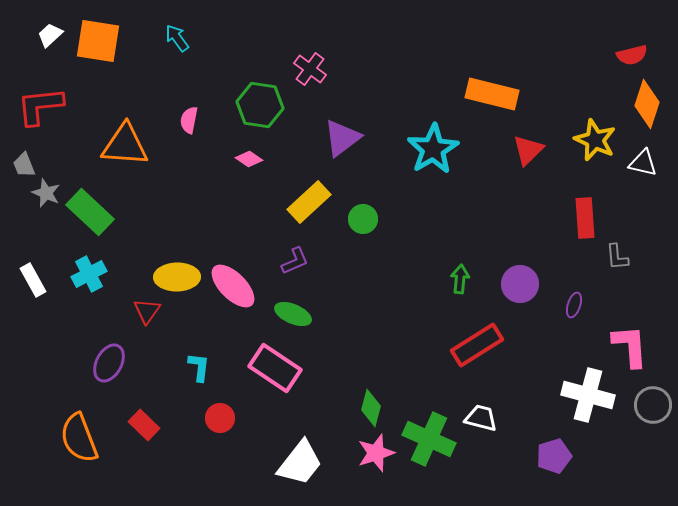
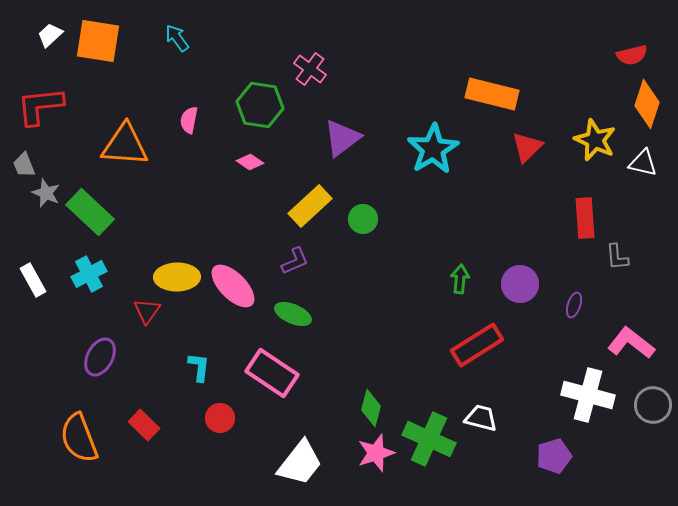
red triangle at (528, 150): moved 1 px left, 3 px up
pink diamond at (249, 159): moved 1 px right, 3 px down
yellow rectangle at (309, 202): moved 1 px right, 4 px down
pink L-shape at (630, 346): moved 1 px right, 3 px up; rotated 48 degrees counterclockwise
purple ellipse at (109, 363): moved 9 px left, 6 px up
pink rectangle at (275, 368): moved 3 px left, 5 px down
